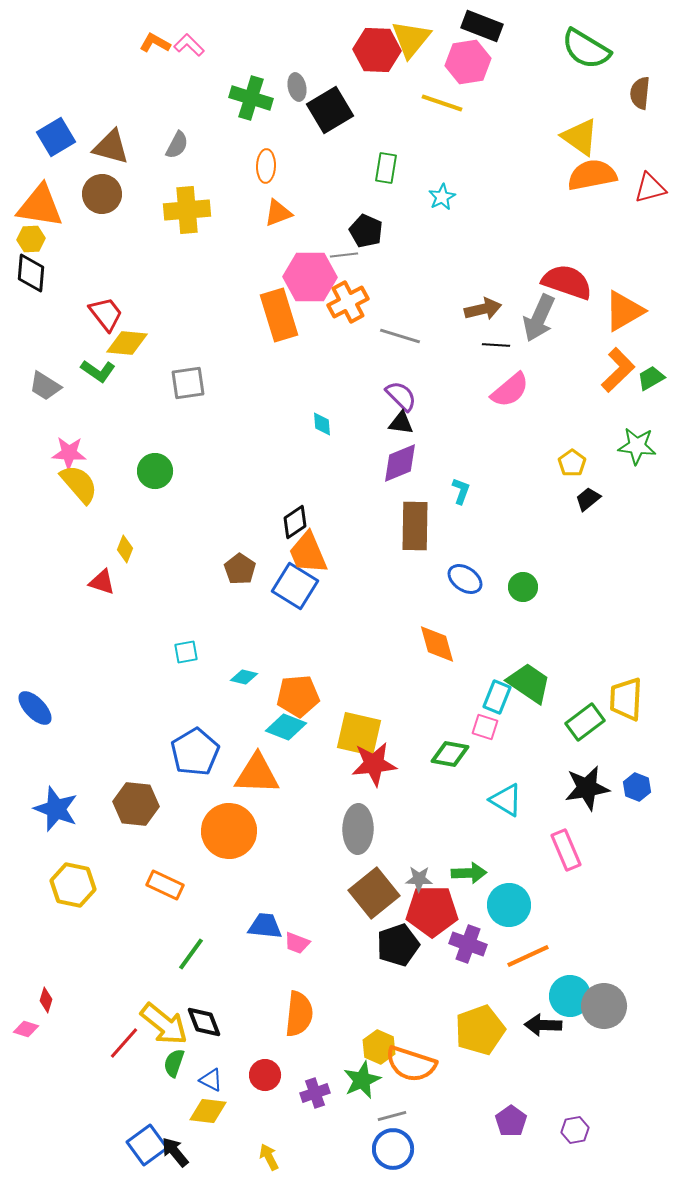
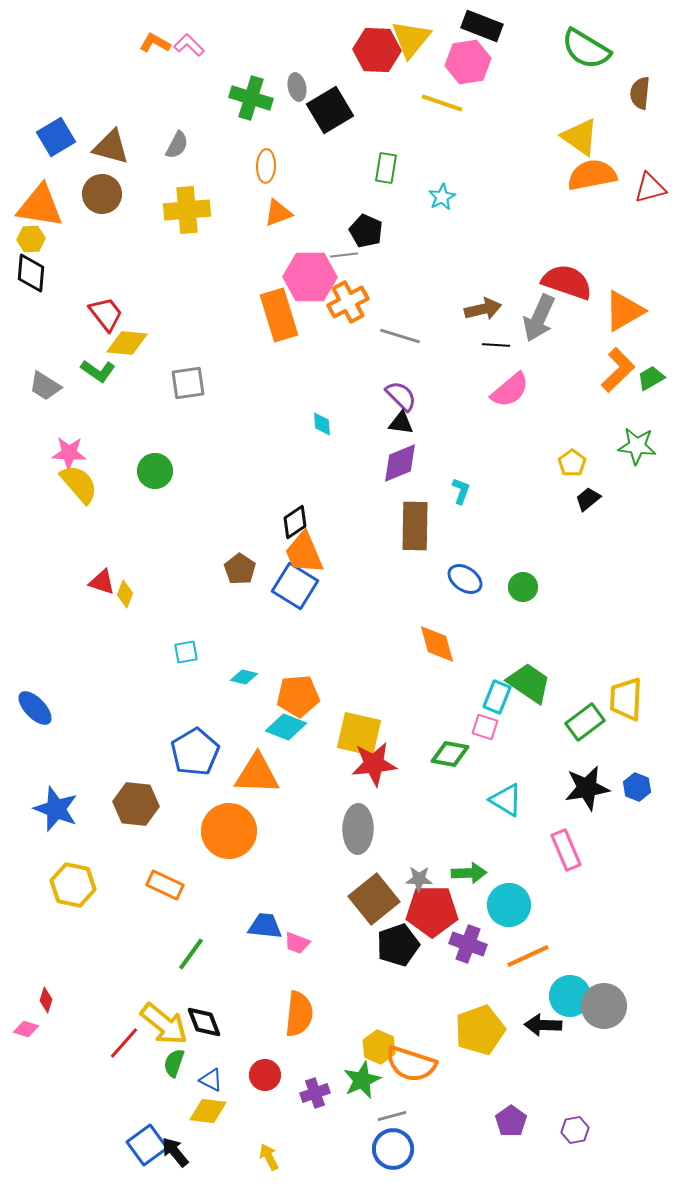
yellow diamond at (125, 549): moved 45 px down
orange trapezoid at (308, 553): moved 4 px left
brown square at (374, 893): moved 6 px down
